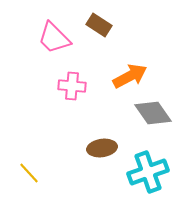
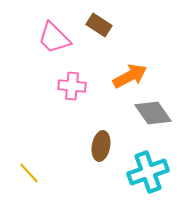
brown ellipse: moved 1 px left, 2 px up; rotated 72 degrees counterclockwise
